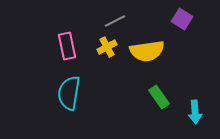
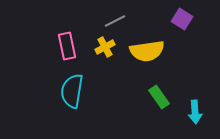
yellow cross: moved 2 px left
cyan semicircle: moved 3 px right, 2 px up
